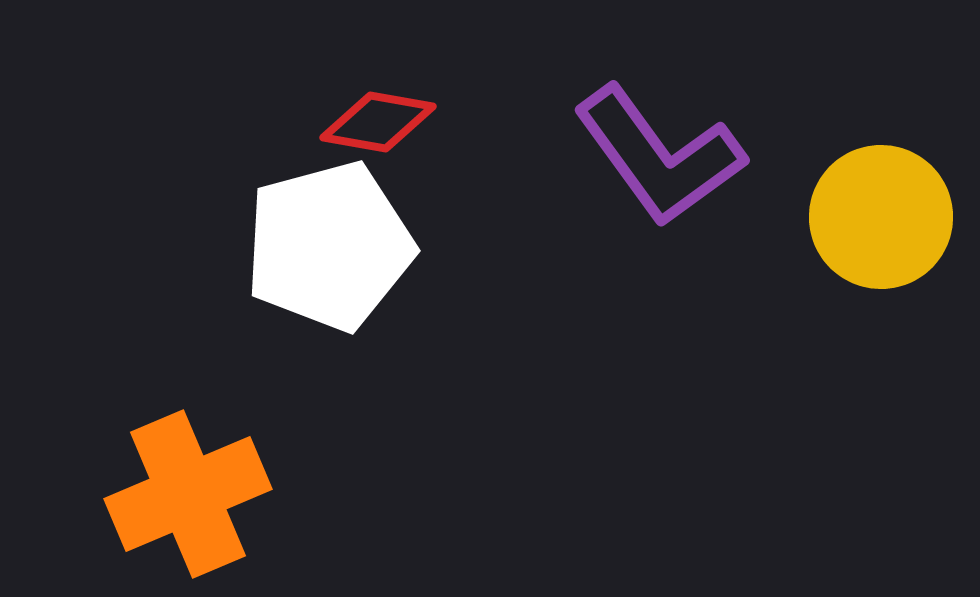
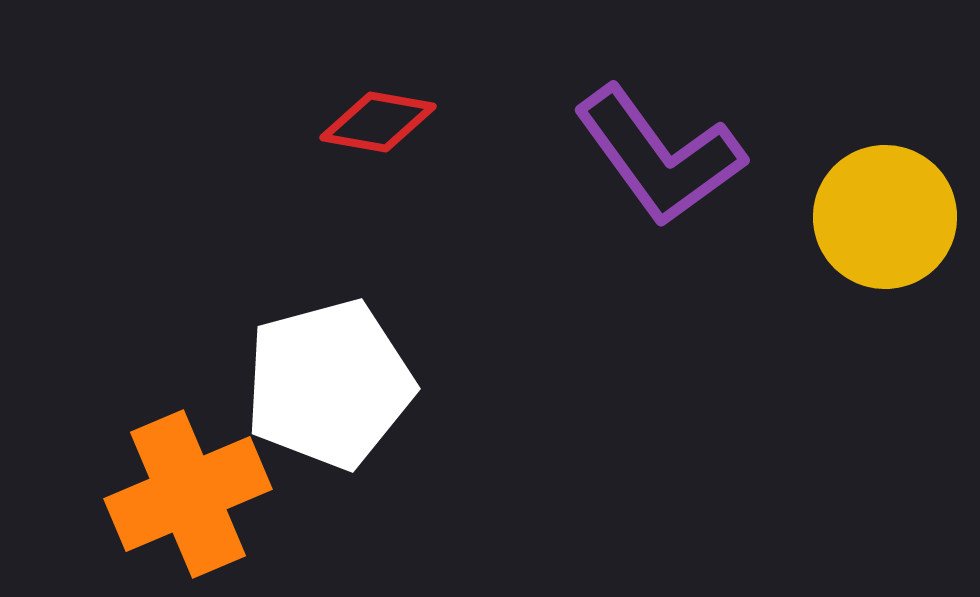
yellow circle: moved 4 px right
white pentagon: moved 138 px down
